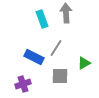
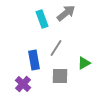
gray arrow: rotated 54 degrees clockwise
blue rectangle: moved 3 px down; rotated 54 degrees clockwise
purple cross: rotated 28 degrees counterclockwise
